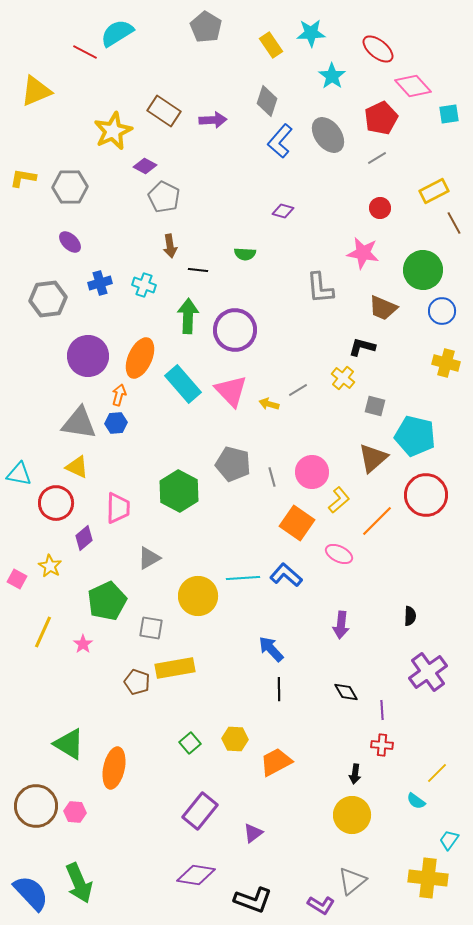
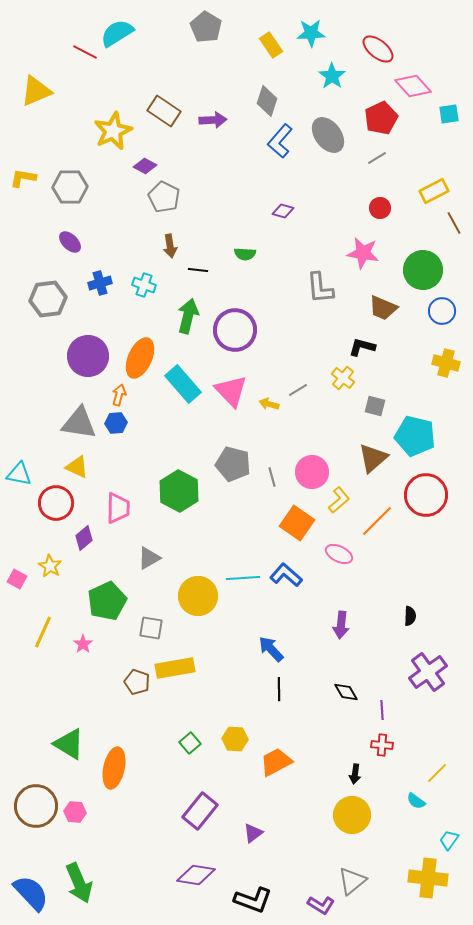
green arrow at (188, 316): rotated 12 degrees clockwise
